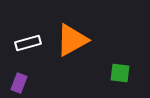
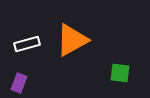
white rectangle: moved 1 px left, 1 px down
